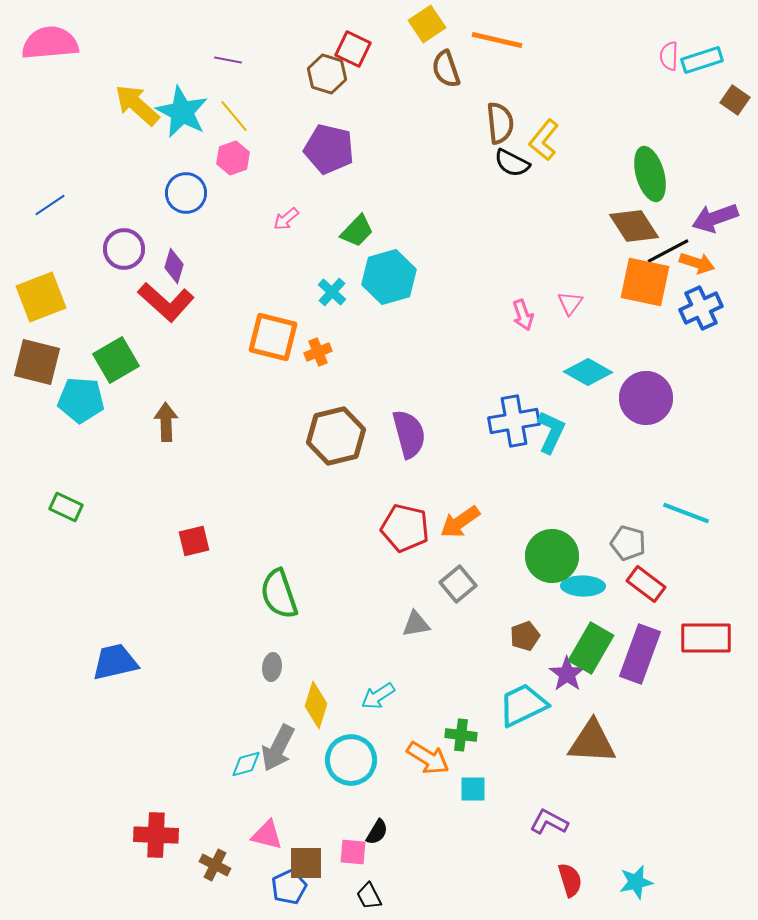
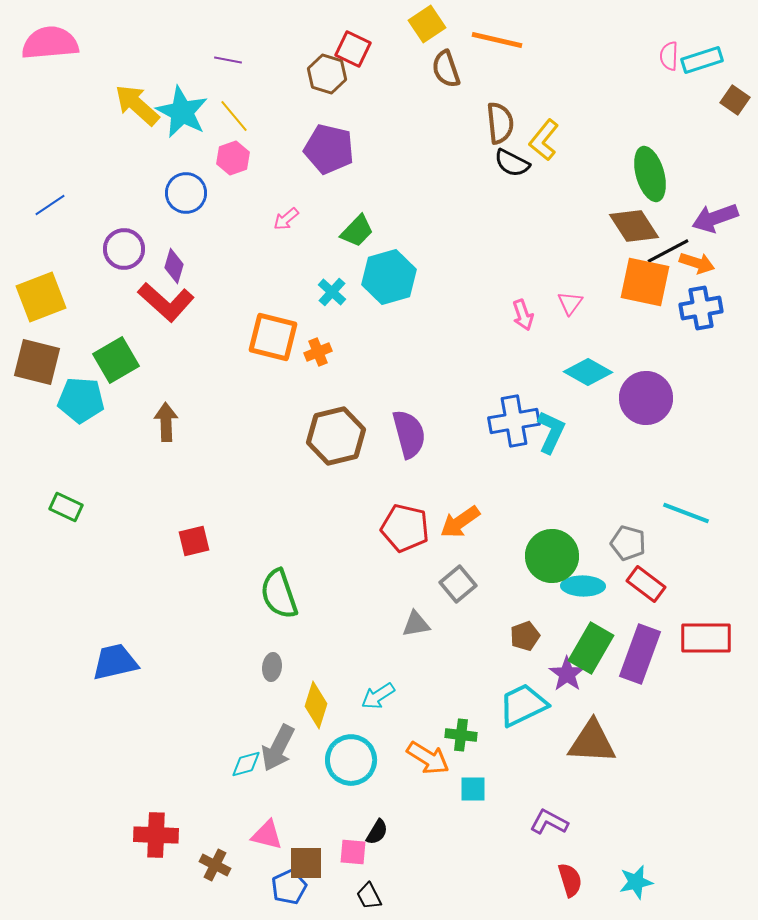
blue cross at (701, 308): rotated 15 degrees clockwise
